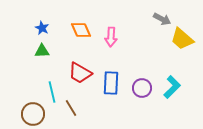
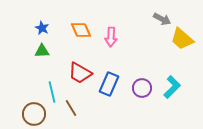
blue rectangle: moved 2 px left, 1 px down; rotated 20 degrees clockwise
brown circle: moved 1 px right
